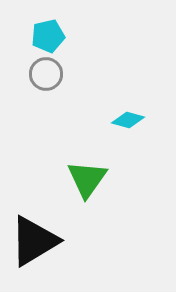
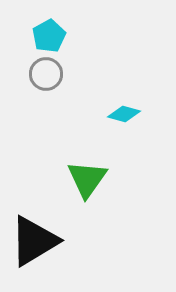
cyan pentagon: moved 1 px right; rotated 16 degrees counterclockwise
cyan diamond: moved 4 px left, 6 px up
